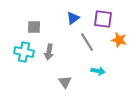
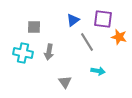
blue triangle: moved 2 px down
orange star: moved 3 px up
cyan cross: moved 1 px left, 1 px down
